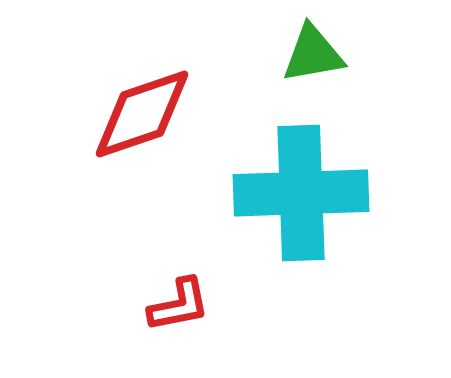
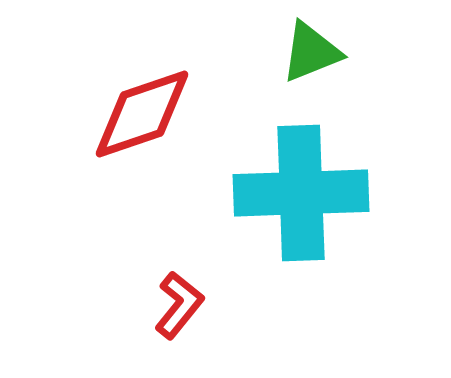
green triangle: moved 2 px left, 2 px up; rotated 12 degrees counterclockwise
red L-shape: rotated 40 degrees counterclockwise
